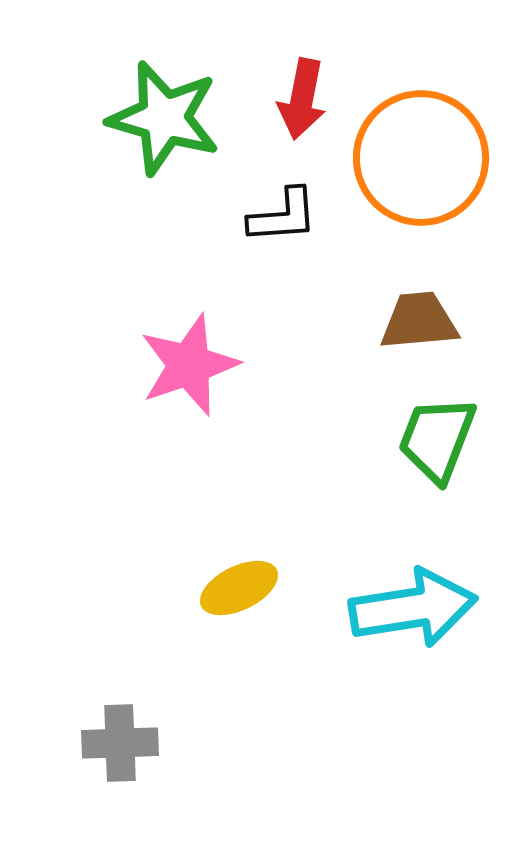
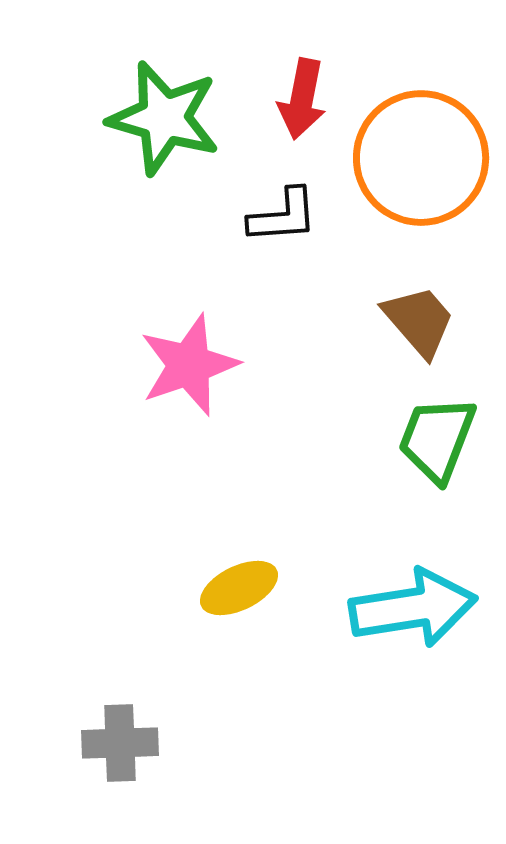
brown trapezoid: rotated 54 degrees clockwise
